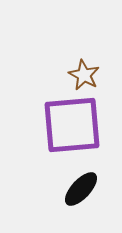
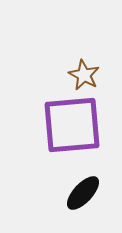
black ellipse: moved 2 px right, 4 px down
